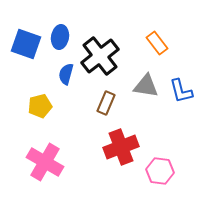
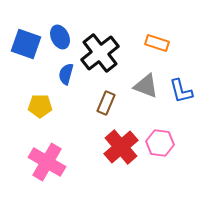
blue ellipse: rotated 35 degrees counterclockwise
orange rectangle: rotated 35 degrees counterclockwise
black cross: moved 3 px up
gray triangle: rotated 12 degrees clockwise
yellow pentagon: rotated 15 degrees clockwise
red cross: rotated 20 degrees counterclockwise
pink cross: moved 2 px right
pink hexagon: moved 28 px up
